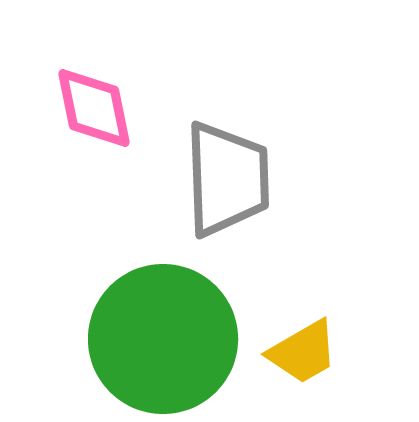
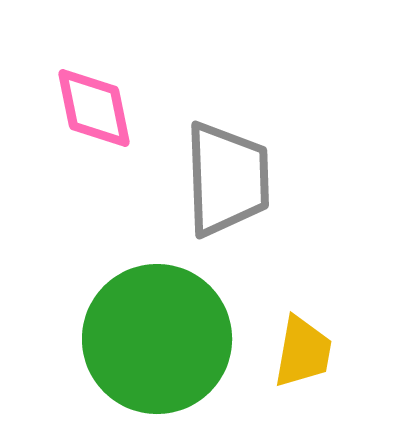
green circle: moved 6 px left
yellow trapezoid: rotated 50 degrees counterclockwise
